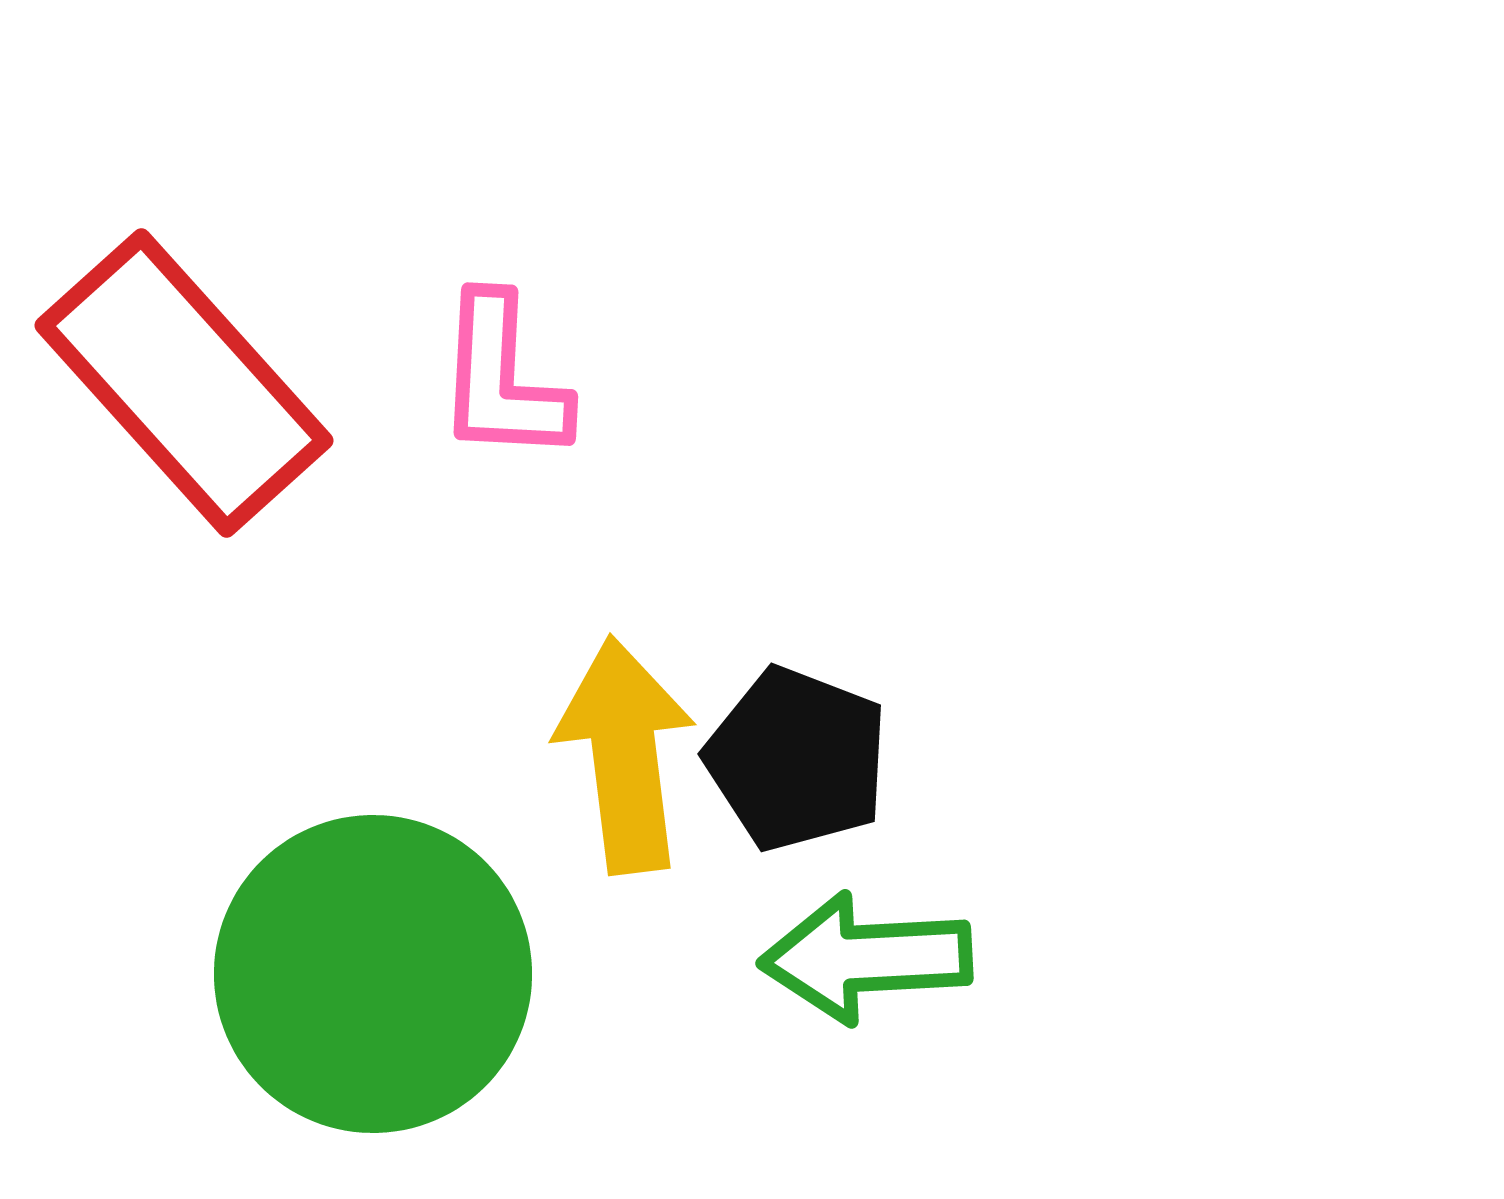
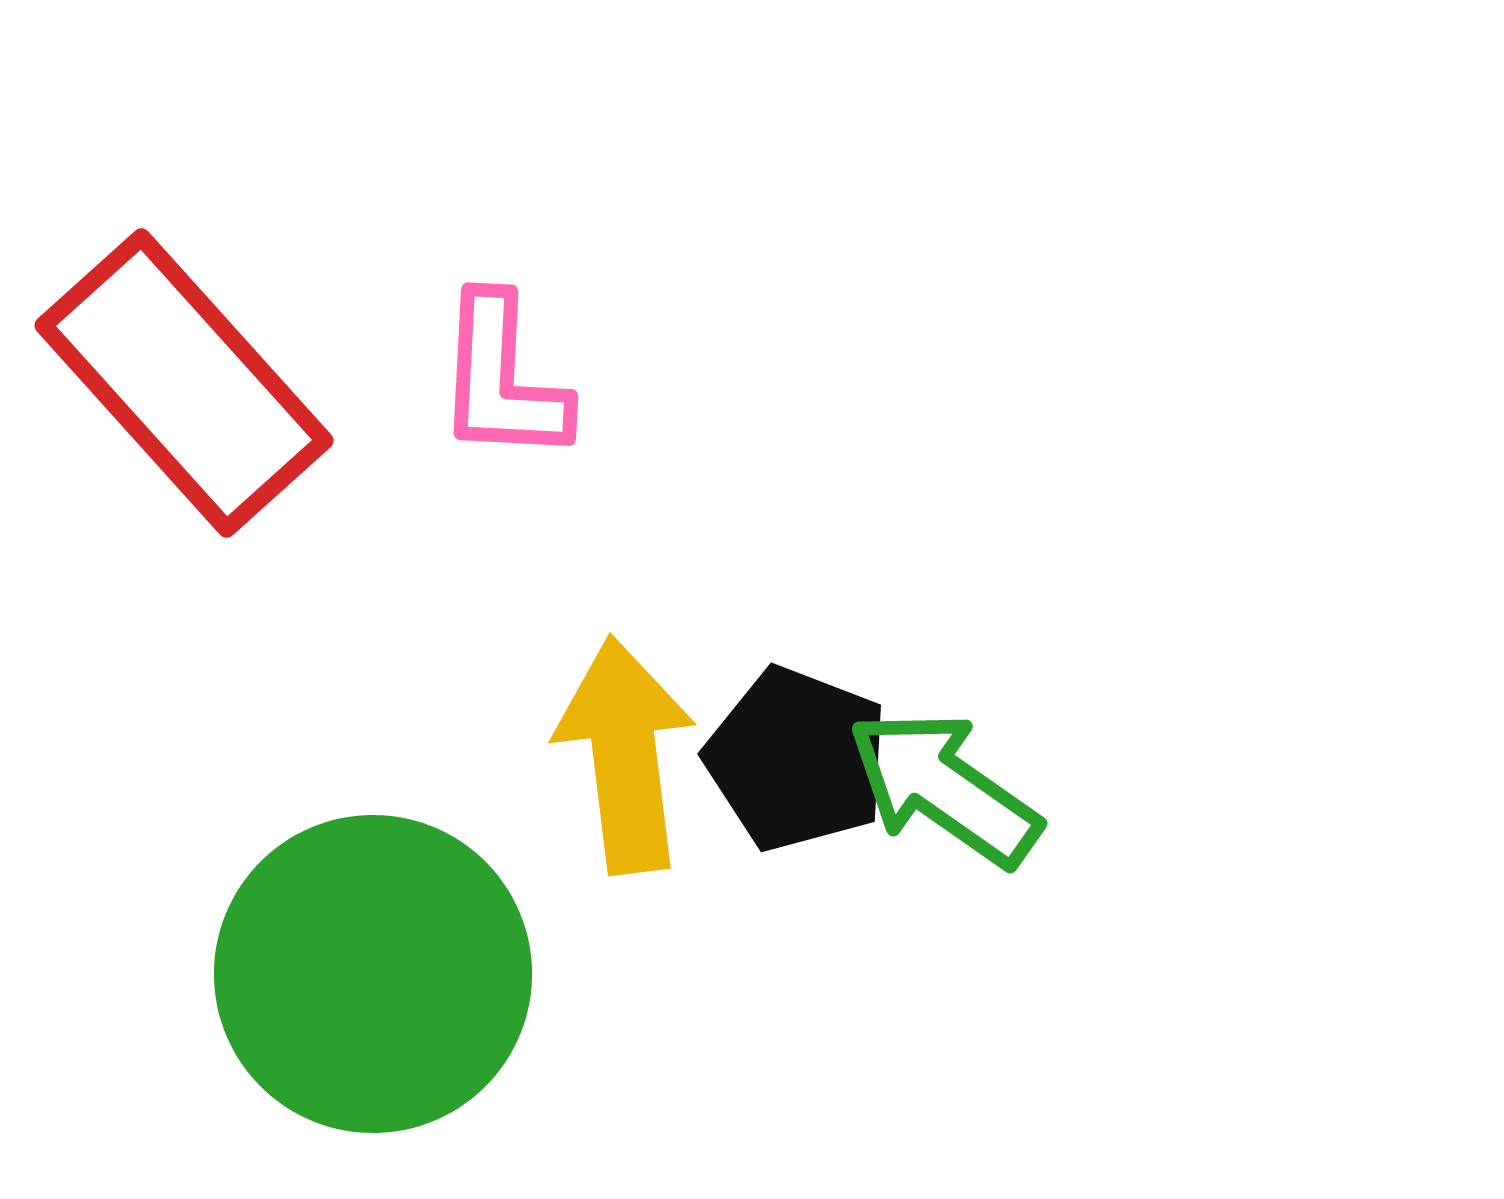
green arrow: moved 78 px right, 170 px up; rotated 38 degrees clockwise
